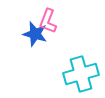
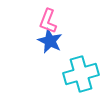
blue star: moved 15 px right, 7 px down; rotated 10 degrees clockwise
